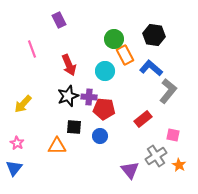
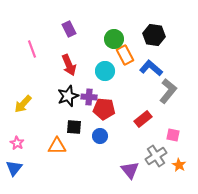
purple rectangle: moved 10 px right, 9 px down
